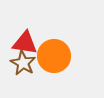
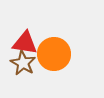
orange circle: moved 2 px up
